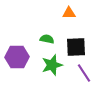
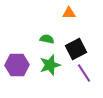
black square: moved 2 px down; rotated 25 degrees counterclockwise
purple hexagon: moved 8 px down
green star: moved 2 px left
